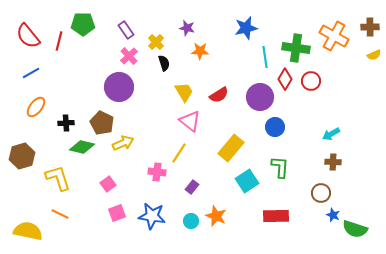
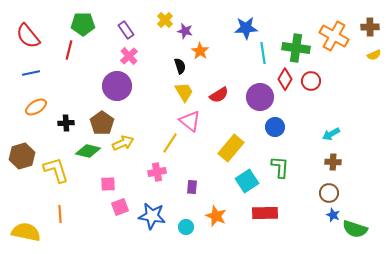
purple star at (187, 28): moved 2 px left, 3 px down
blue star at (246, 28): rotated 10 degrees clockwise
red line at (59, 41): moved 10 px right, 9 px down
yellow cross at (156, 42): moved 9 px right, 22 px up
orange star at (200, 51): rotated 30 degrees clockwise
cyan line at (265, 57): moved 2 px left, 4 px up
black semicircle at (164, 63): moved 16 px right, 3 px down
blue line at (31, 73): rotated 18 degrees clockwise
purple circle at (119, 87): moved 2 px left, 1 px up
orange ellipse at (36, 107): rotated 20 degrees clockwise
brown pentagon at (102, 123): rotated 10 degrees clockwise
green diamond at (82, 147): moved 6 px right, 4 px down
yellow line at (179, 153): moved 9 px left, 10 px up
pink cross at (157, 172): rotated 18 degrees counterclockwise
yellow L-shape at (58, 178): moved 2 px left, 8 px up
pink square at (108, 184): rotated 35 degrees clockwise
purple rectangle at (192, 187): rotated 32 degrees counterclockwise
brown circle at (321, 193): moved 8 px right
pink square at (117, 213): moved 3 px right, 6 px up
orange line at (60, 214): rotated 60 degrees clockwise
red rectangle at (276, 216): moved 11 px left, 3 px up
cyan circle at (191, 221): moved 5 px left, 6 px down
yellow semicircle at (28, 231): moved 2 px left, 1 px down
